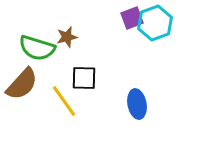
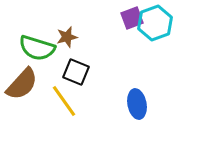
black square: moved 8 px left, 6 px up; rotated 20 degrees clockwise
